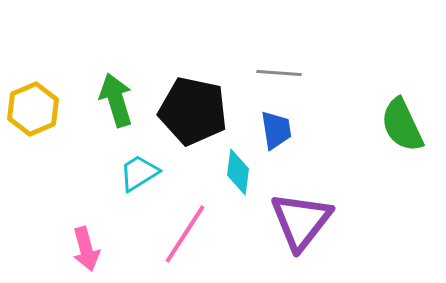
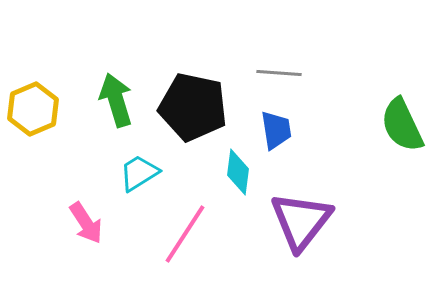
black pentagon: moved 4 px up
pink arrow: moved 26 px up; rotated 18 degrees counterclockwise
